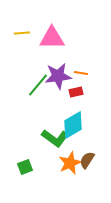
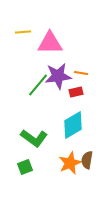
yellow line: moved 1 px right, 1 px up
pink triangle: moved 2 px left, 5 px down
green L-shape: moved 21 px left
brown semicircle: rotated 24 degrees counterclockwise
